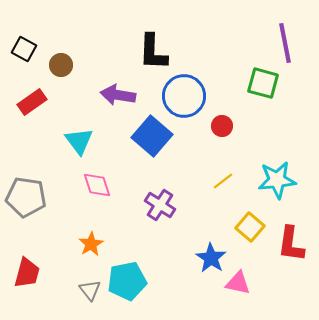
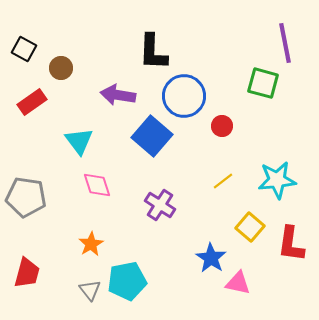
brown circle: moved 3 px down
